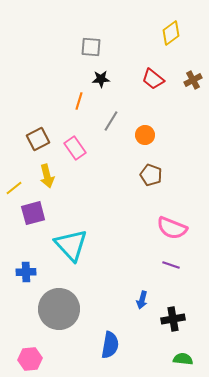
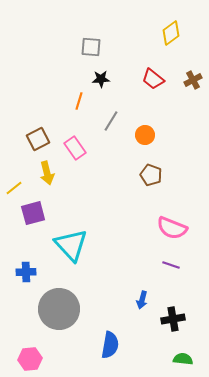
yellow arrow: moved 3 px up
